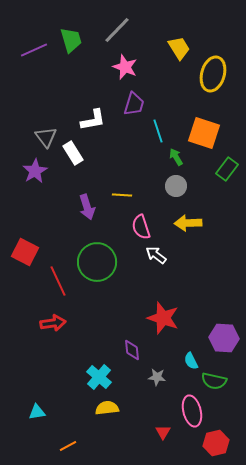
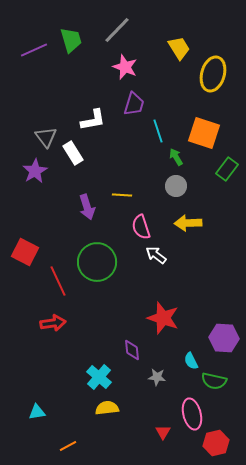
pink ellipse: moved 3 px down
